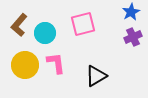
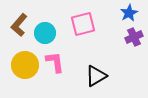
blue star: moved 2 px left, 1 px down
purple cross: moved 1 px right
pink L-shape: moved 1 px left, 1 px up
